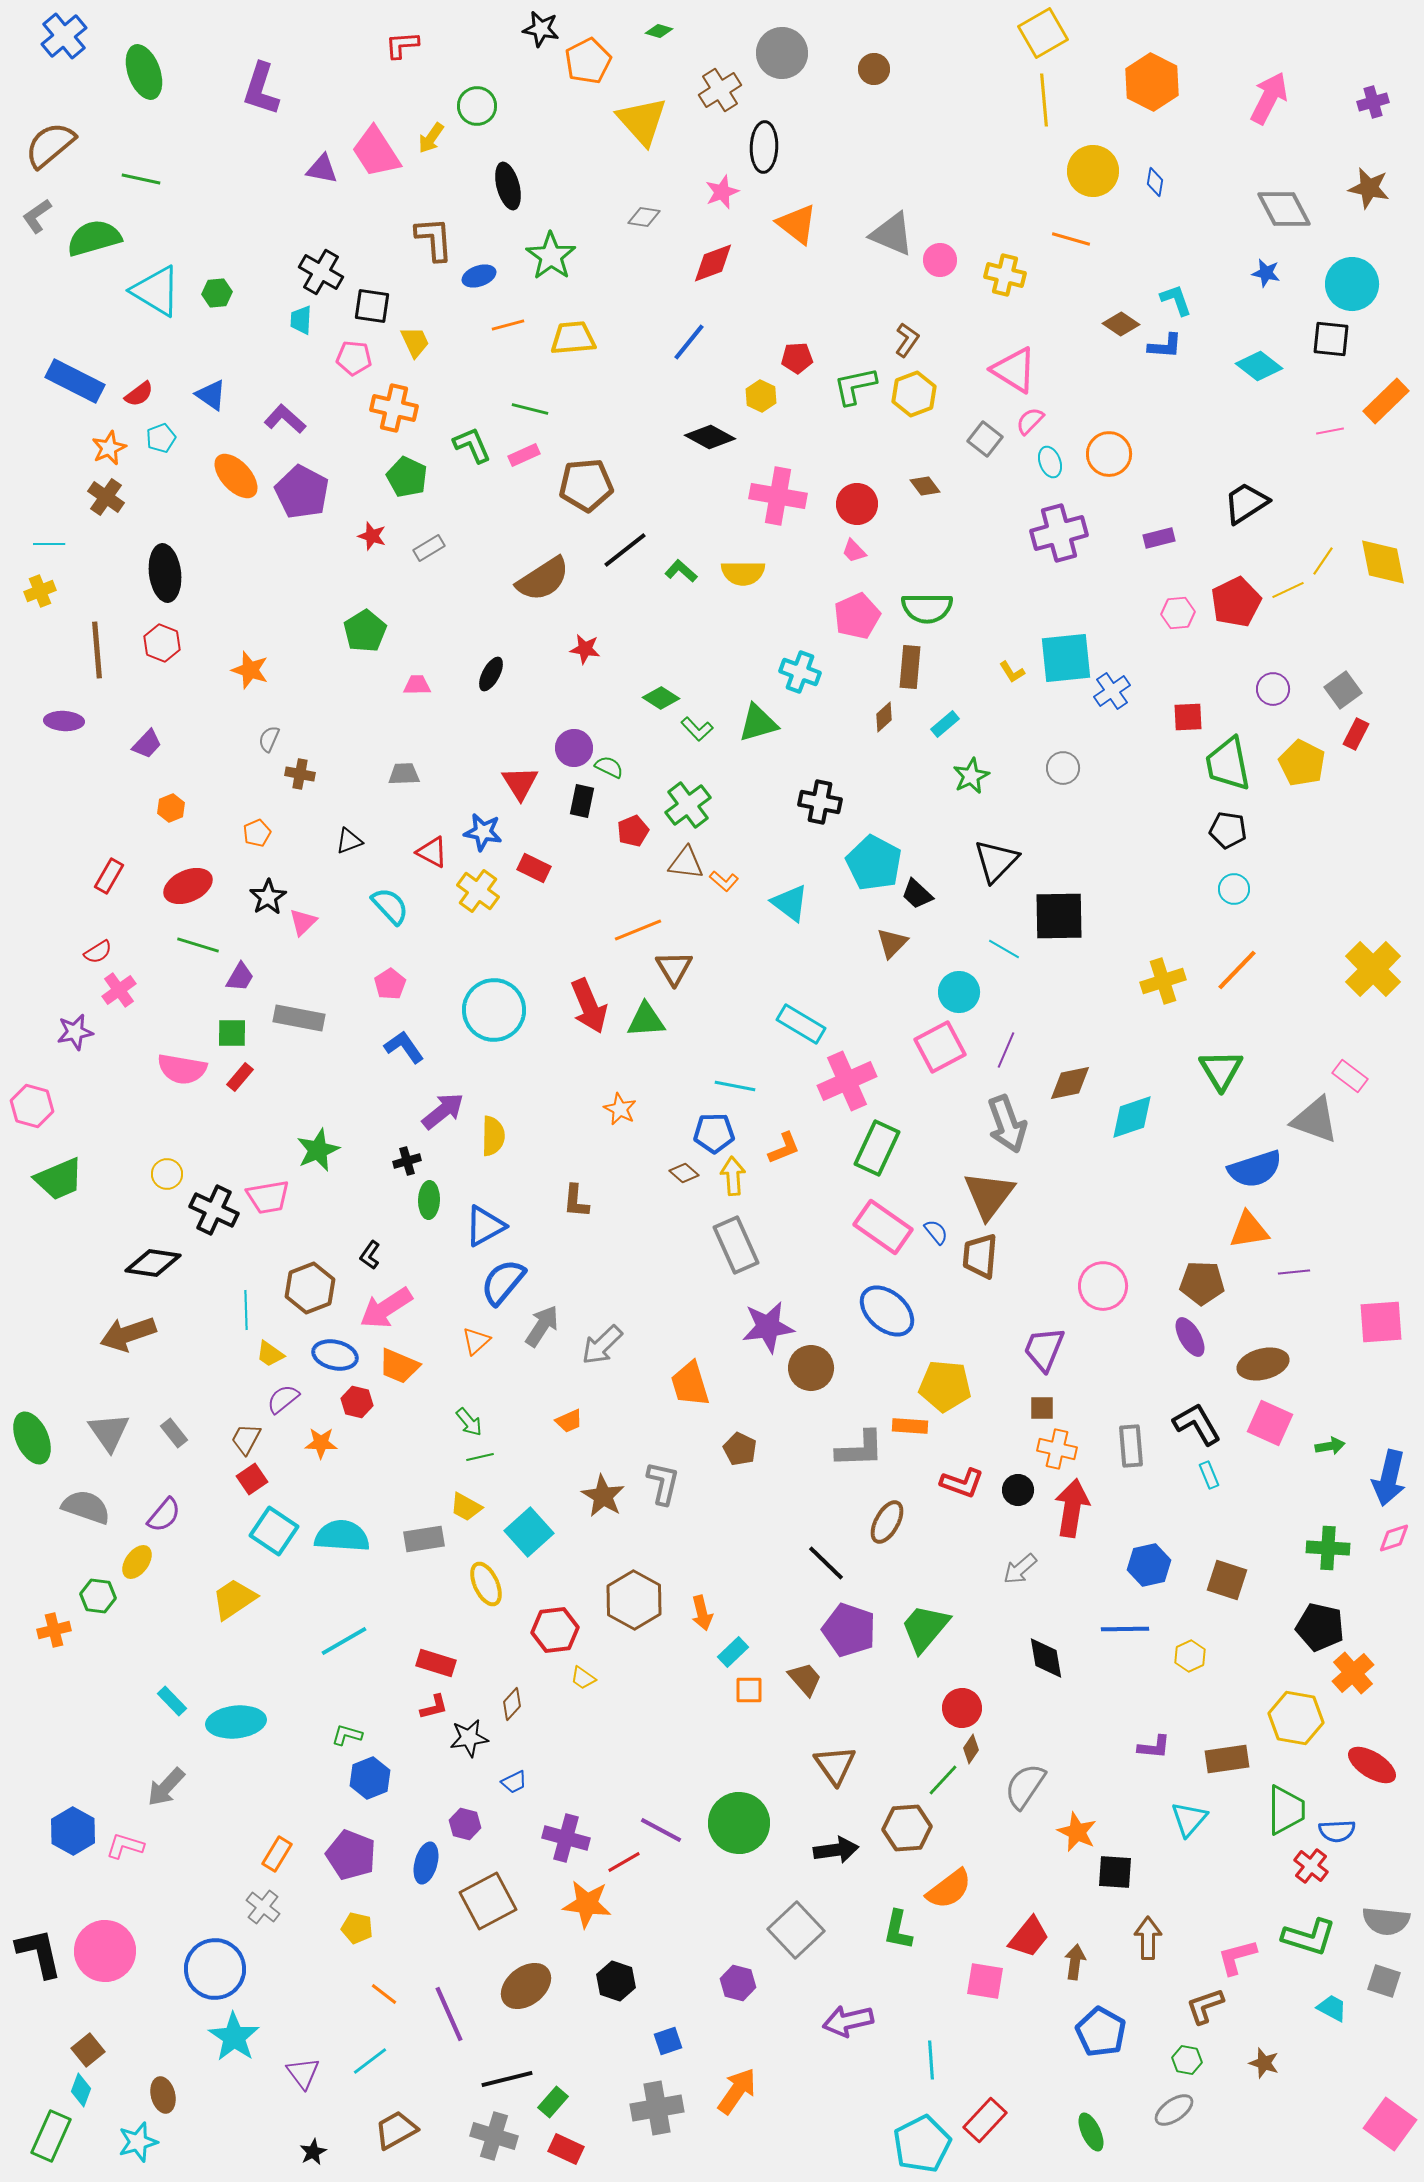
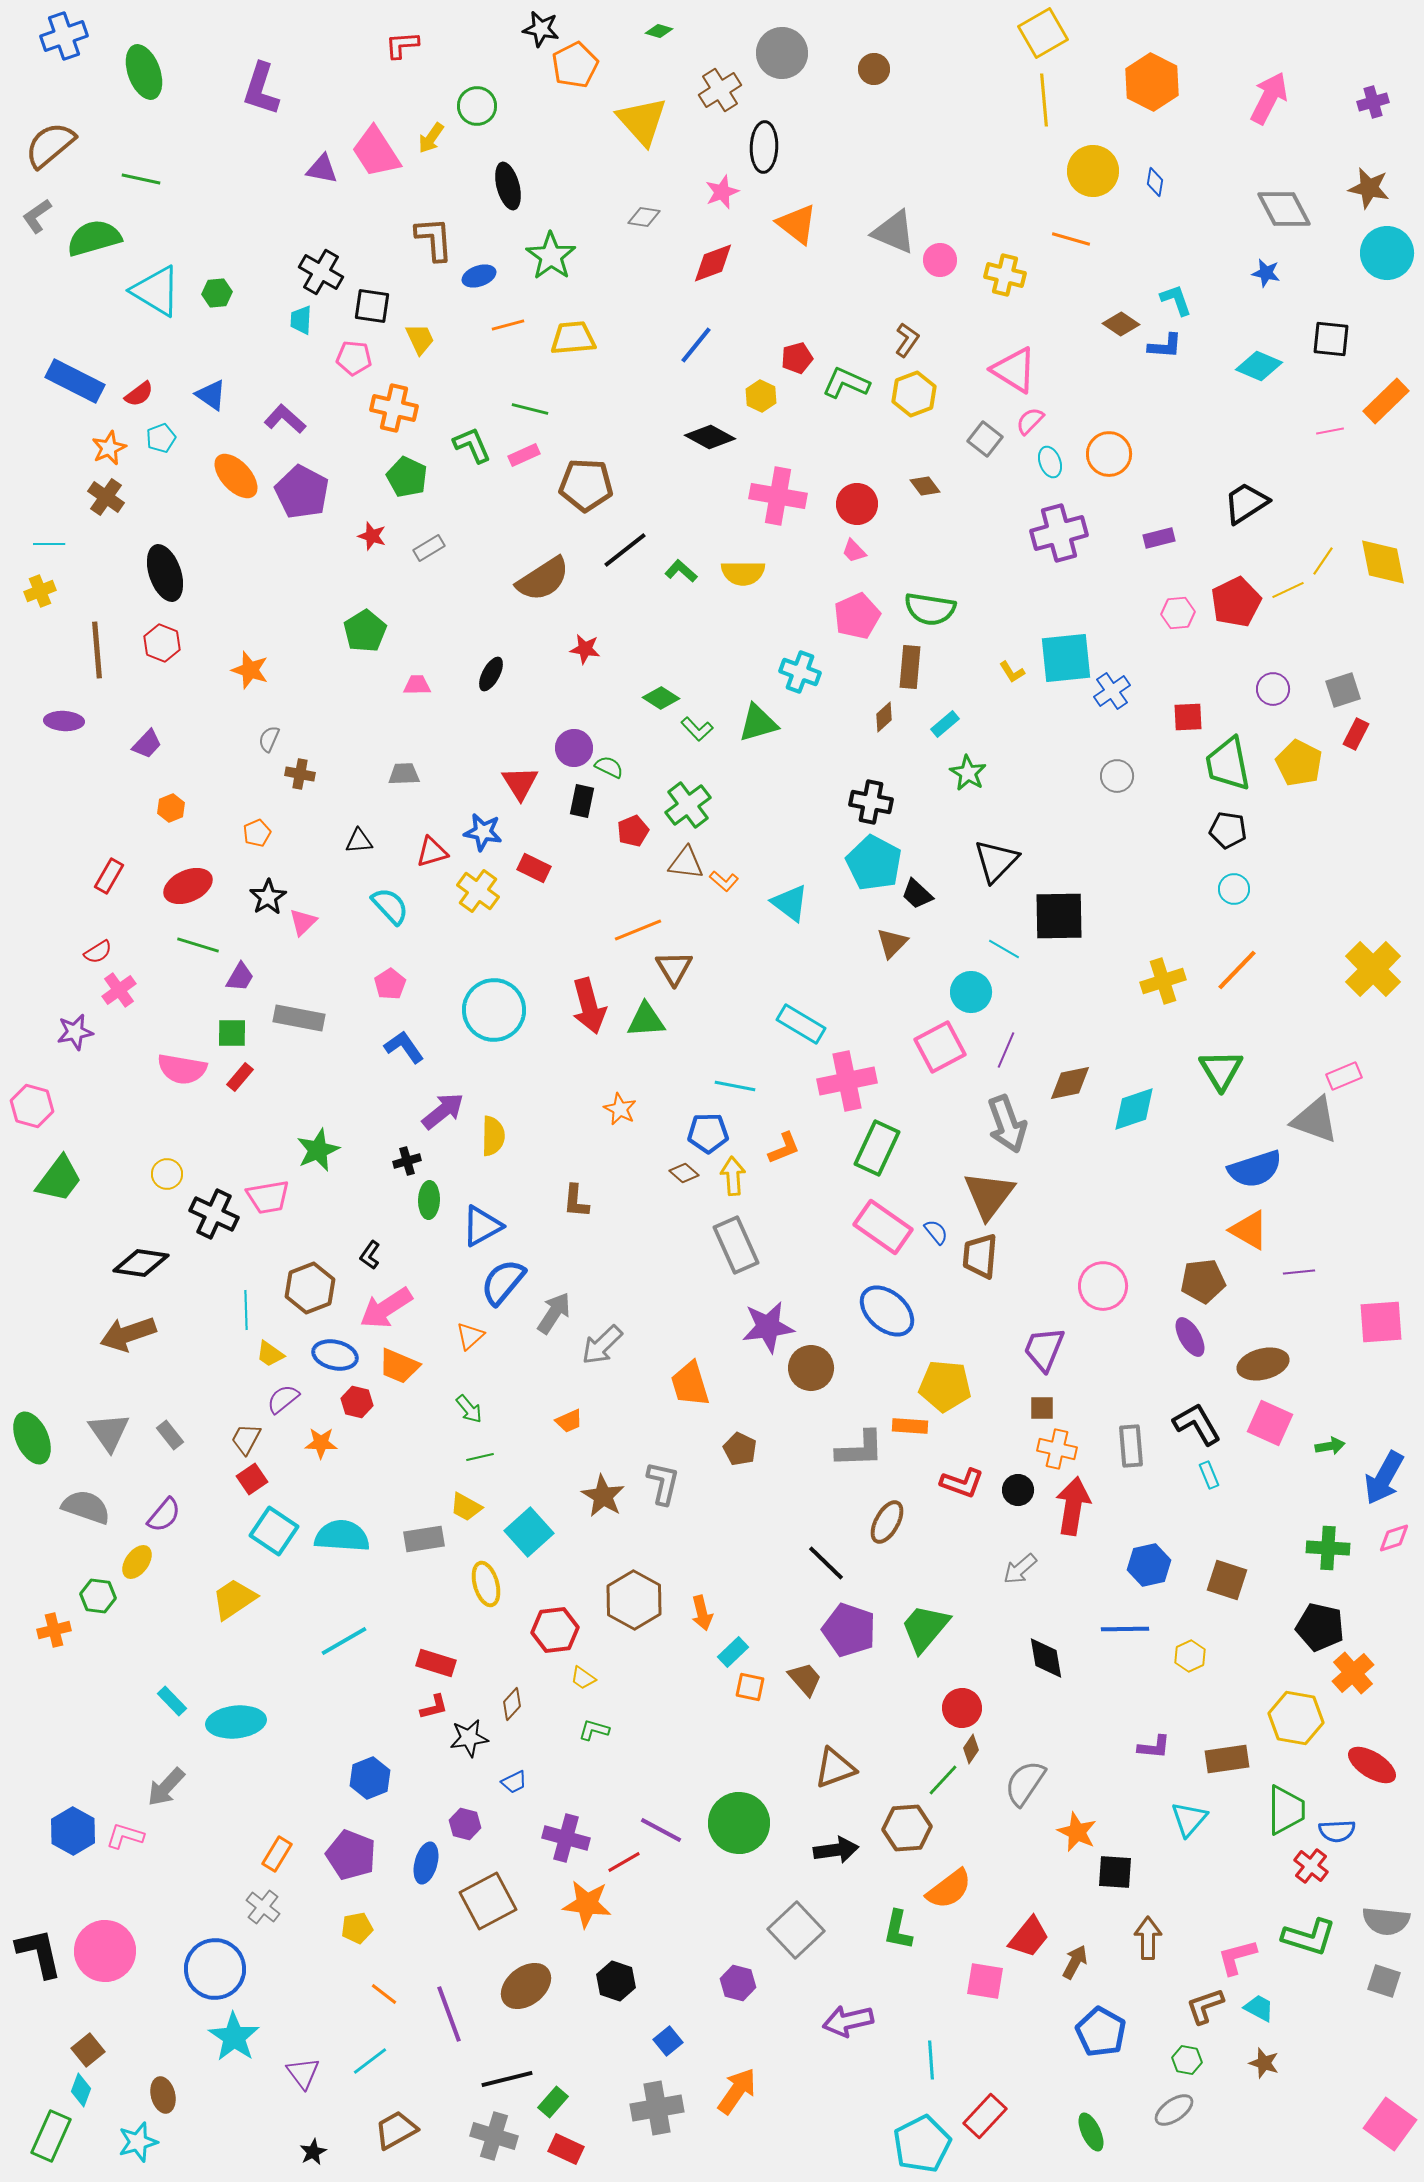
blue cross at (64, 36): rotated 21 degrees clockwise
orange pentagon at (588, 61): moved 13 px left, 4 px down
gray triangle at (892, 234): moved 2 px right, 2 px up
cyan circle at (1352, 284): moved 35 px right, 31 px up
yellow trapezoid at (415, 342): moved 5 px right, 3 px up
blue line at (689, 342): moved 7 px right, 3 px down
red pentagon at (797, 358): rotated 12 degrees counterclockwise
cyan diamond at (1259, 366): rotated 15 degrees counterclockwise
green L-shape at (855, 386): moved 9 px left, 3 px up; rotated 36 degrees clockwise
brown pentagon at (586, 485): rotated 8 degrees clockwise
black ellipse at (165, 573): rotated 12 degrees counterclockwise
green semicircle at (927, 608): moved 3 px right, 1 px down; rotated 9 degrees clockwise
gray square at (1343, 690): rotated 18 degrees clockwise
yellow pentagon at (1302, 763): moved 3 px left
gray circle at (1063, 768): moved 54 px right, 8 px down
green star at (971, 776): moved 3 px left, 3 px up; rotated 15 degrees counterclockwise
black cross at (820, 802): moved 51 px right
black triangle at (349, 841): moved 10 px right; rotated 16 degrees clockwise
red triangle at (432, 852): rotated 44 degrees counterclockwise
cyan circle at (959, 992): moved 12 px right
red arrow at (589, 1006): rotated 8 degrees clockwise
pink rectangle at (1350, 1076): moved 6 px left; rotated 60 degrees counterclockwise
pink cross at (847, 1081): rotated 12 degrees clockwise
cyan diamond at (1132, 1117): moved 2 px right, 8 px up
blue pentagon at (714, 1133): moved 6 px left
green trapezoid at (59, 1179): rotated 30 degrees counterclockwise
black cross at (214, 1210): moved 4 px down
blue triangle at (485, 1226): moved 3 px left
orange triangle at (1249, 1230): rotated 39 degrees clockwise
black diamond at (153, 1263): moved 12 px left
purple line at (1294, 1272): moved 5 px right
brown pentagon at (1202, 1283): moved 1 px right, 2 px up; rotated 9 degrees counterclockwise
gray arrow at (542, 1326): moved 12 px right, 13 px up
orange triangle at (476, 1341): moved 6 px left, 5 px up
green arrow at (469, 1422): moved 13 px up
gray rectangle at (174, 1433): moved 4 px left, 2 px down
blue arrow at (1389, 1478): moved 5 px left; rotated 16 degrees clockwise
red arrow at (1072, 1508): moved 1 px right, 2 px up
yellow ellipse at (486, 1584): rotated 9 degrees clockwise
orange square at (749, 1690): moved 1 px right, 3 px up; rotated 12 degrees clockwise
green L-shape at (347, 1735): moved 247 px right, 5 px up
brown triangle at (835, 1765): moved 3 px down; rotated 45 degrees clockwise
gray semicircle at (1025, 1786): moved 3 px up
pink L-shape at (125, 1846): moved 10 px up
yellow pentagon at (357, 1928): rotated 24 degrees counterclockwise
brown arrow at (1075, 1962): rotated 20 degrees clockwise
cyan trapezoid at (1332, 2008): moved 73 px left
purple line at (449, 2014): rotated 4 degrees clockwise
blue square at (668, 2041): rotated 20 degrees counterclockwise
red rectangle at (985, 2120): moved 4 px up
